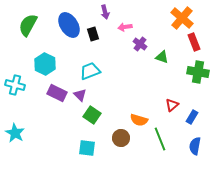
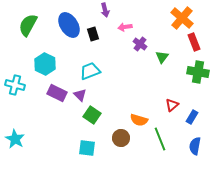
purple arrow: moved 2 px up
green triangle: rotated 48 degrees clockwise
cyan star: moved 6 px down
